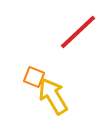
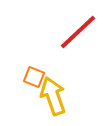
yellow arrow: rotated 12 degrees clockwise
